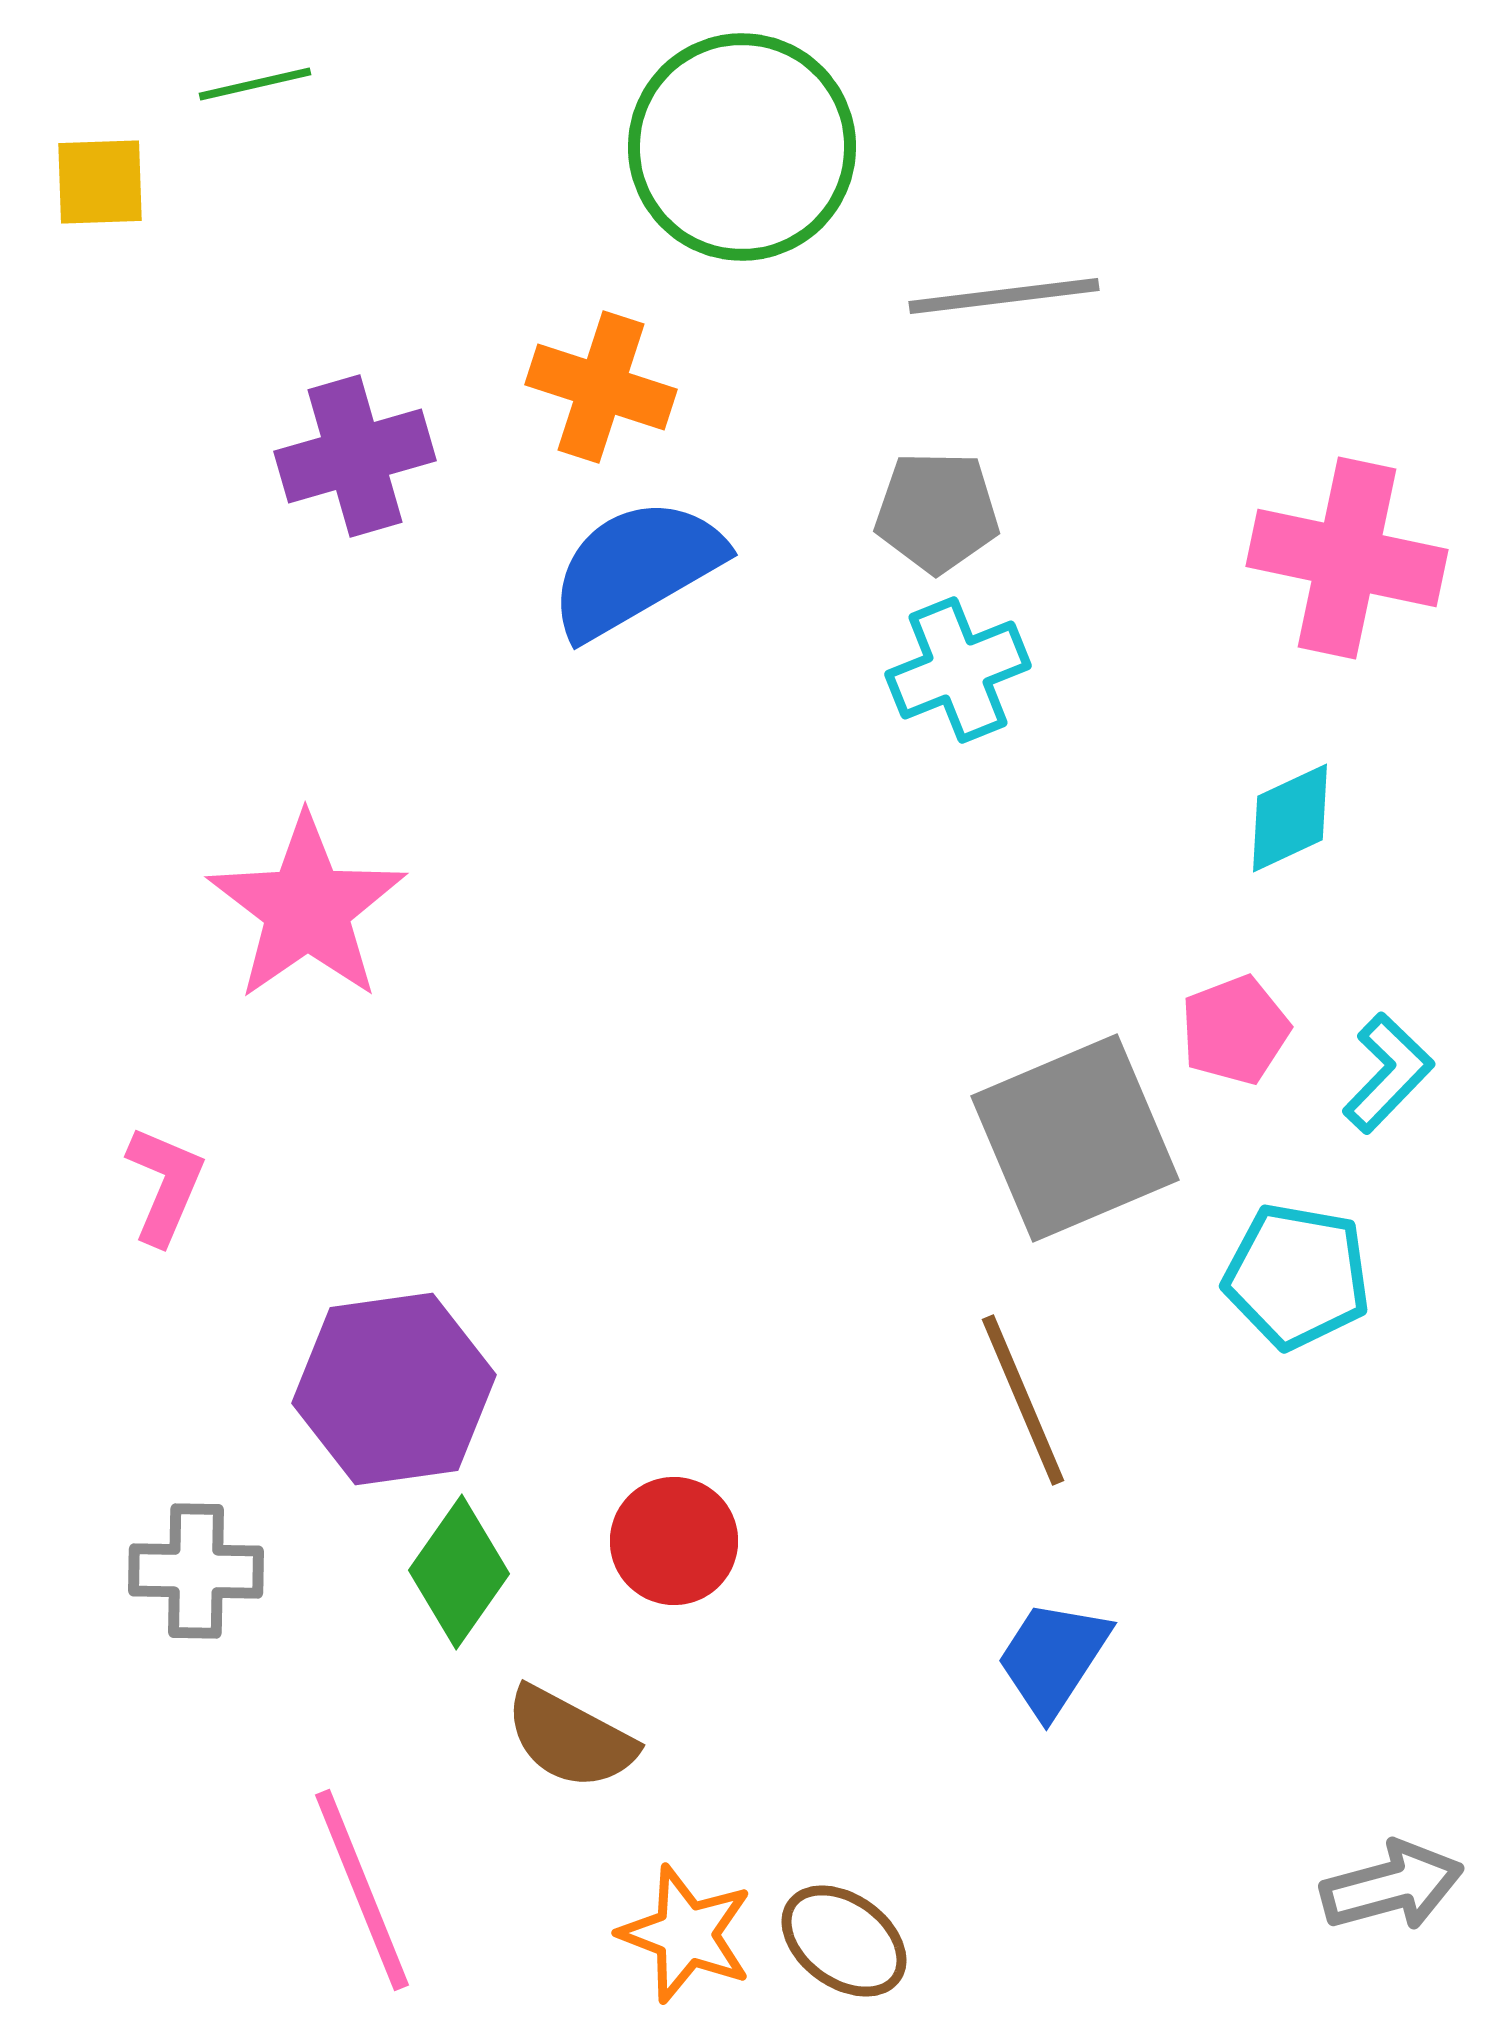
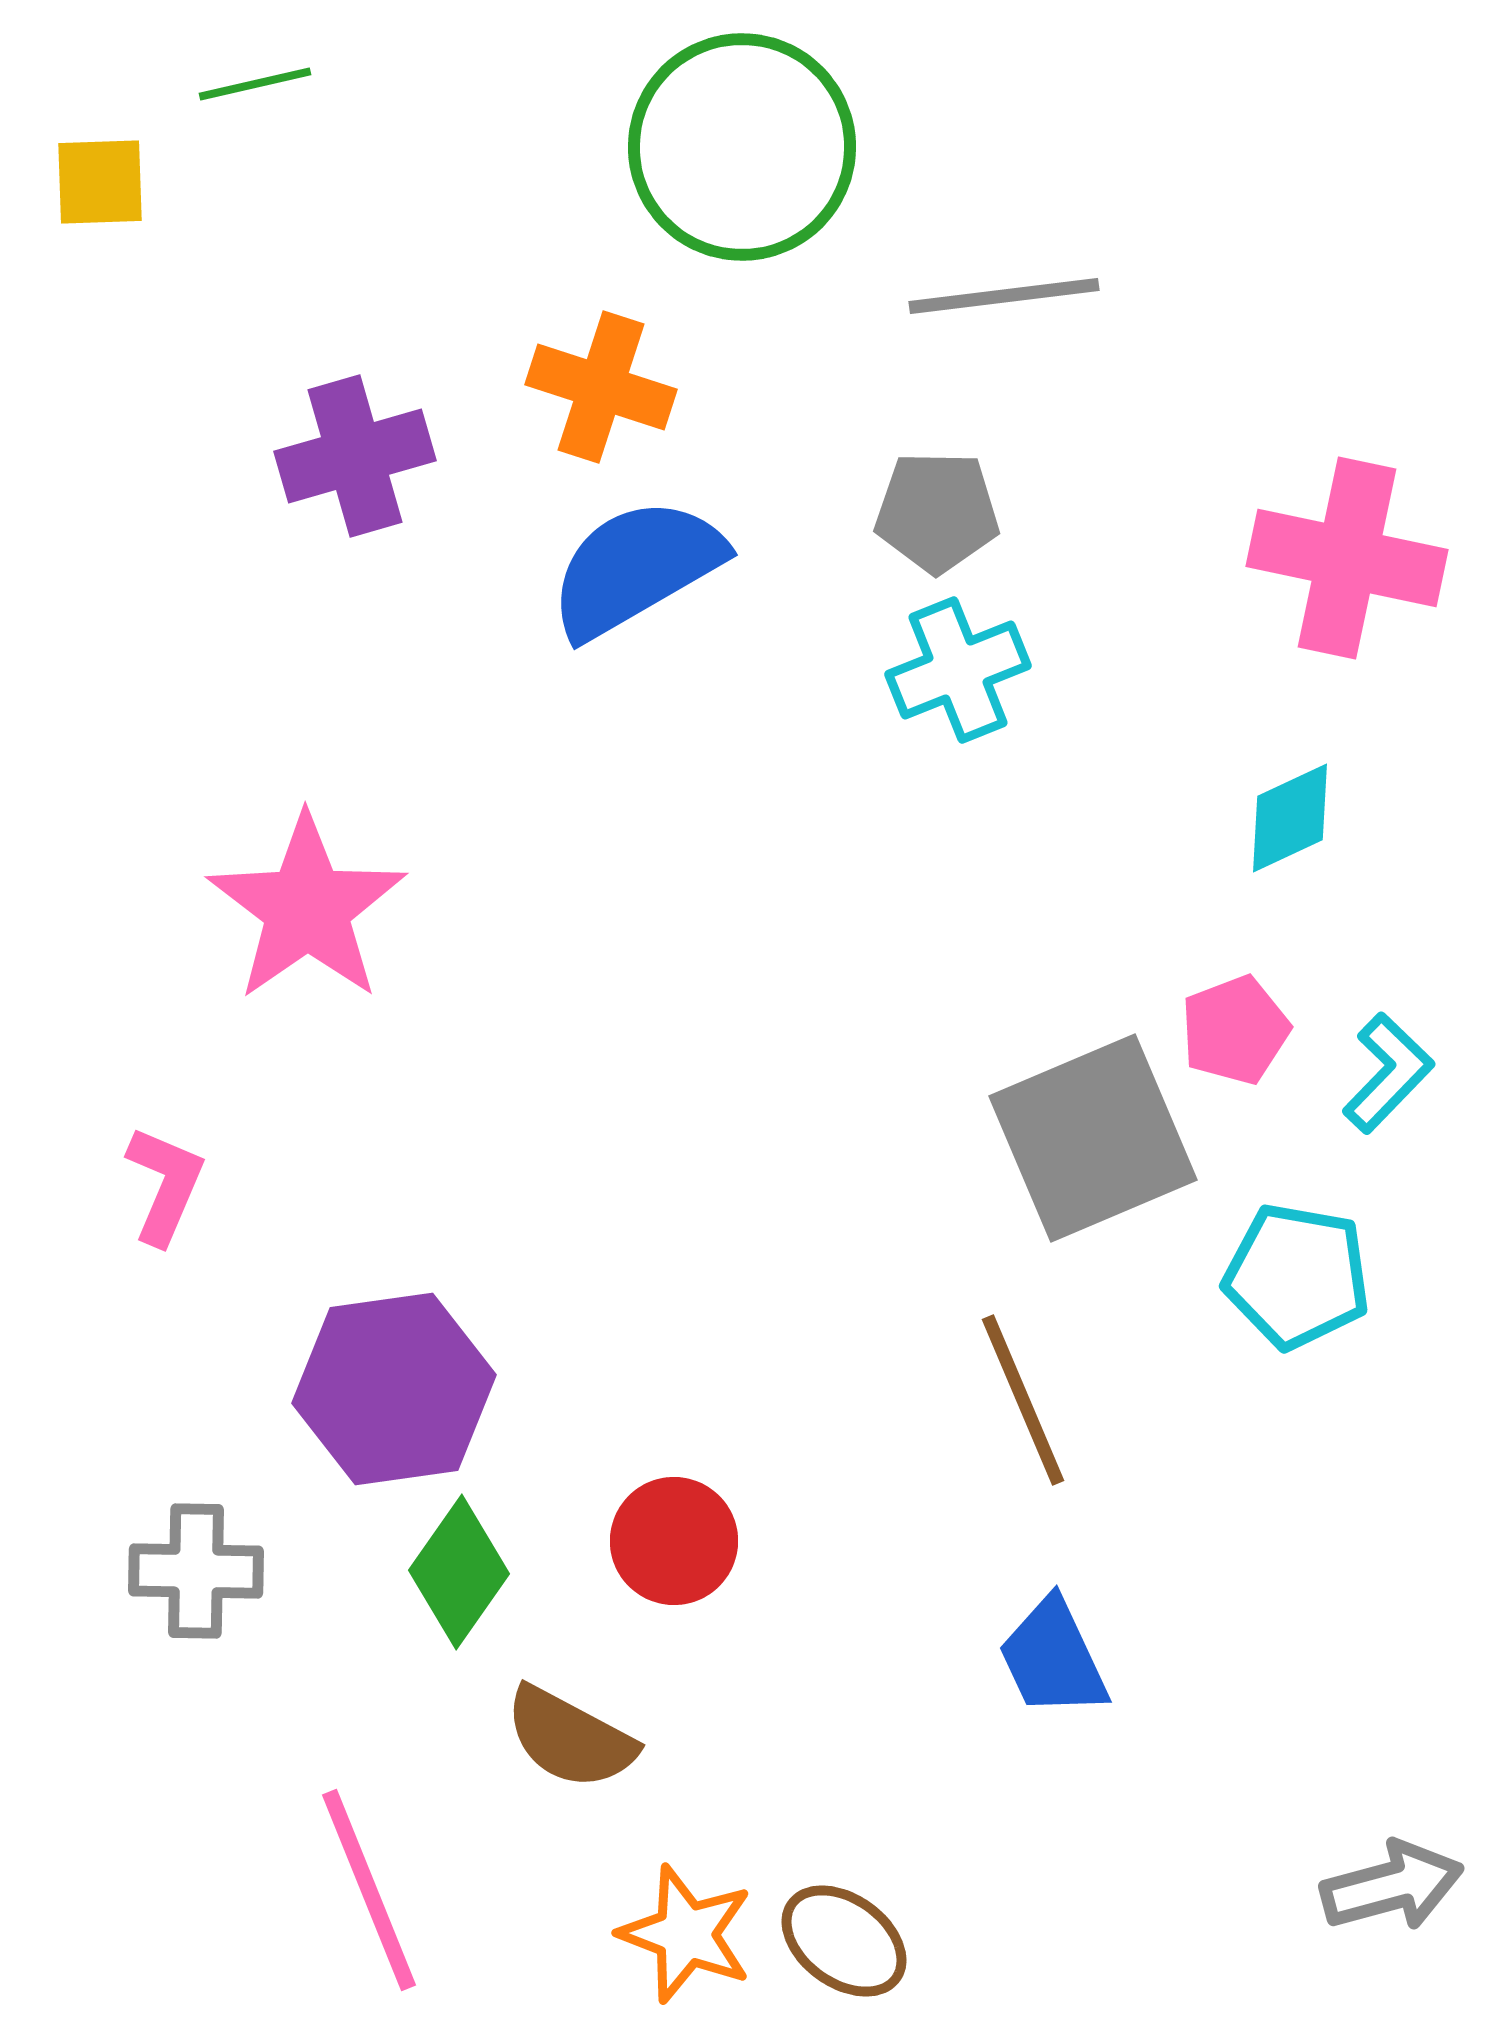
gray square: moved 18 px right
blue trapezoid: rotated 58 degrees counterclockwise
pink line: moved 7 px right
